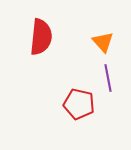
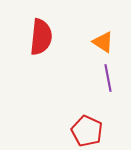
orange triangle: rotated 15 degrees counterclockwise
red pentagon: moved 8 px right, 27 px down; rotated 12 degrees clockwise
